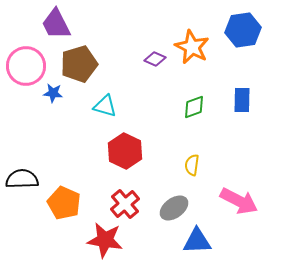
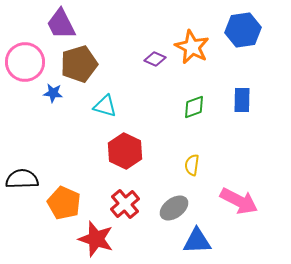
purple trapezoid: moved 5 px right
pink circle: moved 1 px left, 4 px up
red star: moved 9 px left, 1 px up; rotated 9 degrees clockwise
